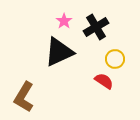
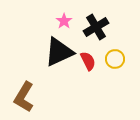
red semicircle: moved 16 px left, 20 px up; rotated 30 degrees clockwise
